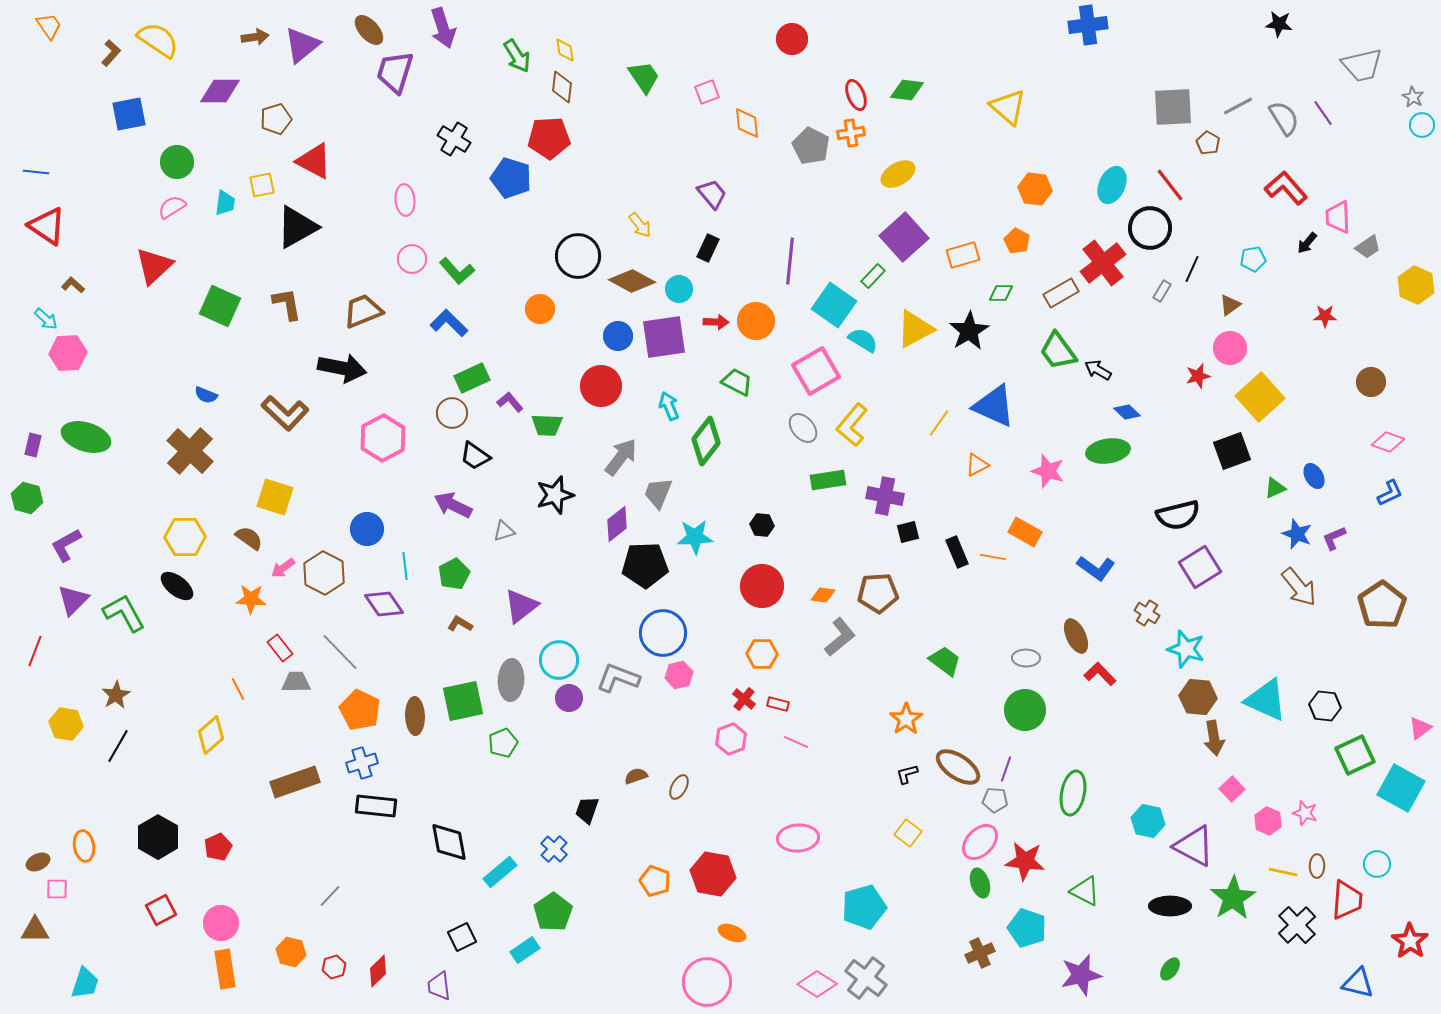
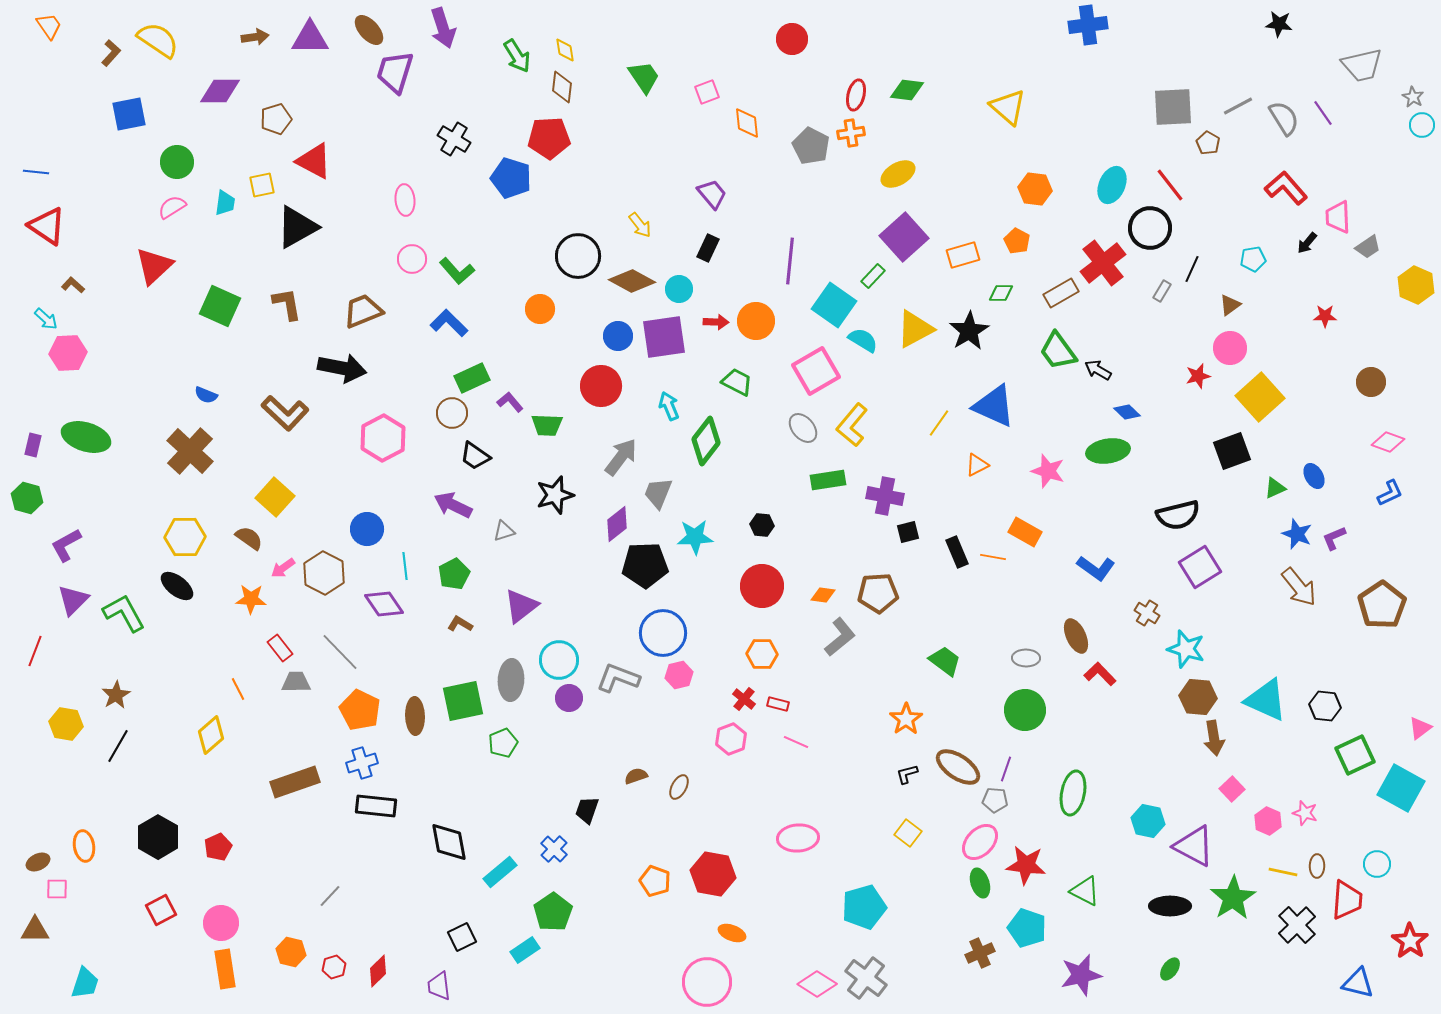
purple triangle at (302, 45): moved 8 px right, 7 px up; rotated 39 degrees clockwise
red ellipse at (856, 95): rotated 36 degrees clockwise
yellow square at (275, 497): rotated 24 degrees clockwise
red star at (1025, 861): moved 1 px right, 4 px down
